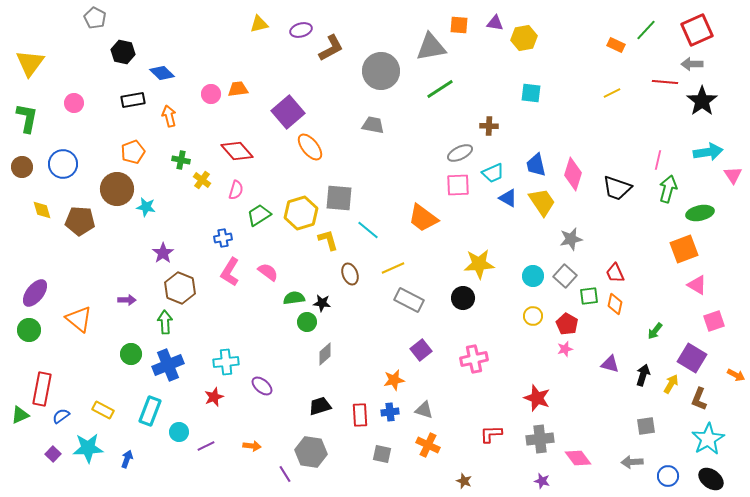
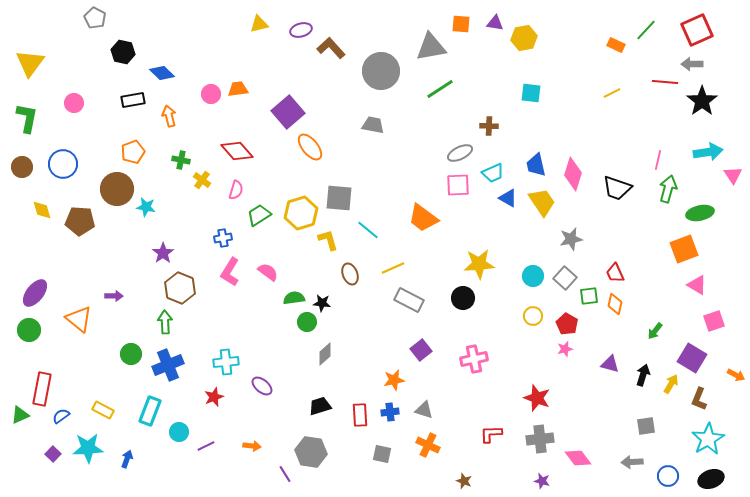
orange square at (459, 25): moved 2 px right, 1 px up
brown L-shape at (331, 48): rotated 104 degrees counterclockwise
gray square at (565, 276): moved 2 px down
purple arrow at (127, 300): moved 13 px left, 4 px up
black ellipse at (711, 479): rotated 55 degrees counterclockwise
